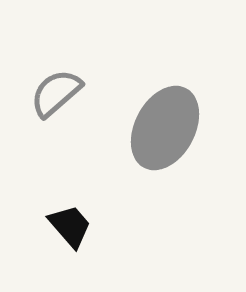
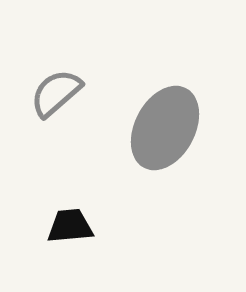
black trapezoid: rotated 54 degrees counterclockwise
